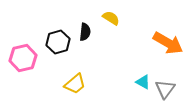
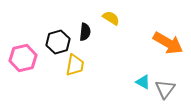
yellow trapezoid: moved 19 px up; rotated 40 degrees counterclockwise
